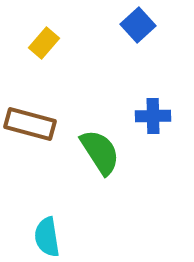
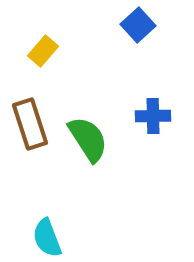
yellow rectangle: moved 1 px left, 8 px down
brown rectangle: rotated 57 degrees clockwise
green semicircle: moved 12 px left, 13 px up
cyan semicircle: moved 1 px down; rotated 12 degrees counterclockwise
